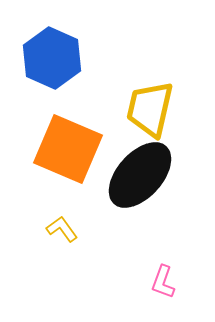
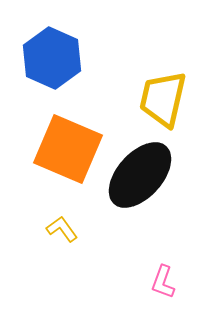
yellow trapezoid: moved 13 px right, 10 px up
